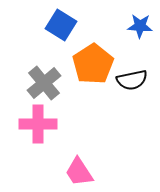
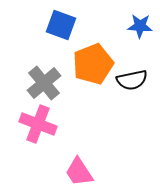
blue square: rotated 12 degrees counterclockwise
orange pentagon: rotated 12 degrees clockwise
pink cross: rotated 21 degrees clockwise
